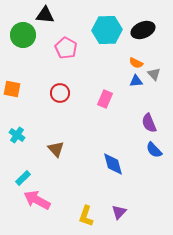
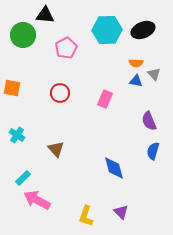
pink pentagon: rotated 15 degrees clockwise
orange semicircle: rotated 24 degrees counterclockwise
blue triangle: rotated 16 degrees clockwise
orange square: moved 1 px up
purple semicircle: moved 2 px up
blue semicircle: moved 1 px left, 1 px down; rotated 60 degrees clockwise
blue diamond: moved 1 px right, 4 px down
purple triangle: moved 2 px right; rotated 28 degrees counterclockwise
